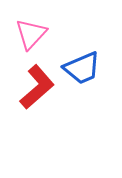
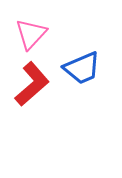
red L-shape: moved 5 px left, 3 px up
